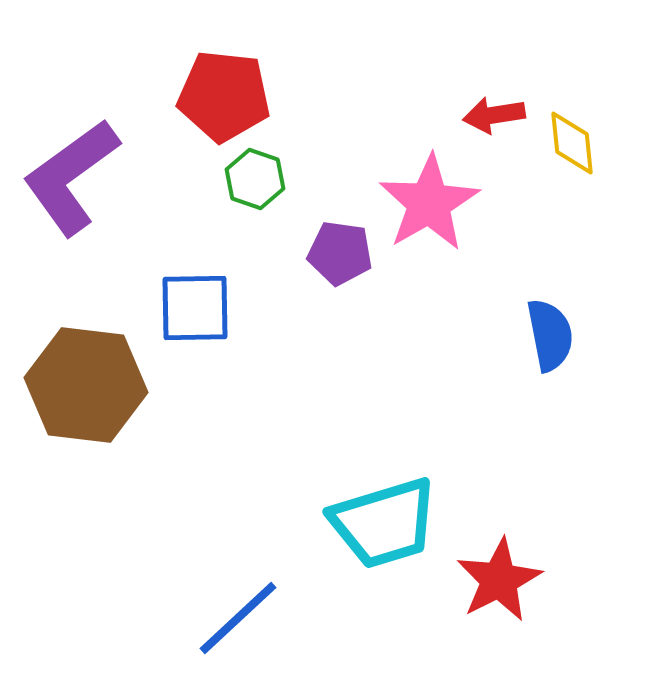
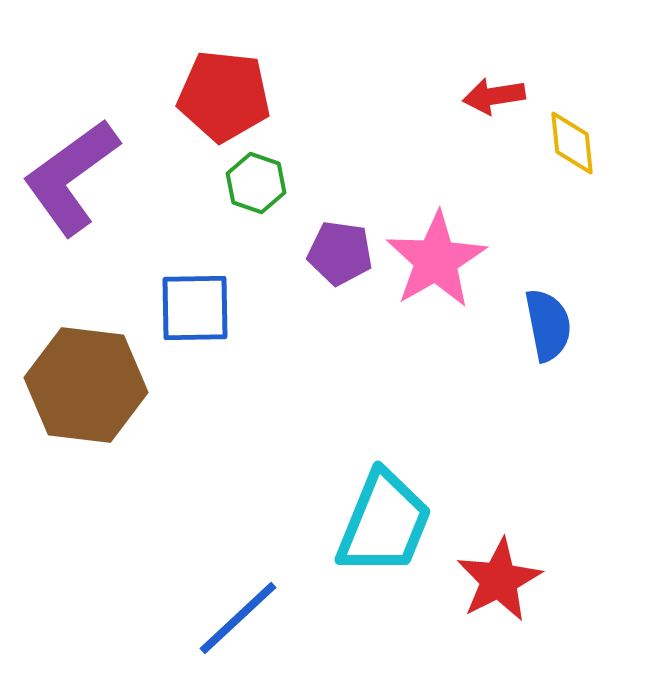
red arrow: moved 19 px up
green hexagon: moved 1 px right, 4 px down
pink star: moved 7 px right, 57 px down
blue semicircle: moved 2 px left, 10 px up
cyan trapezoid: rotated 51 degrees counterclockwise
